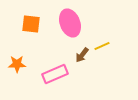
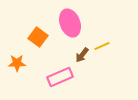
orange square: moved 7 px right, 13 px down; rotated 30 degrees clockwise
orange star: moved 1 px up
pink rectangle: moved 5 px right, 3 px down
